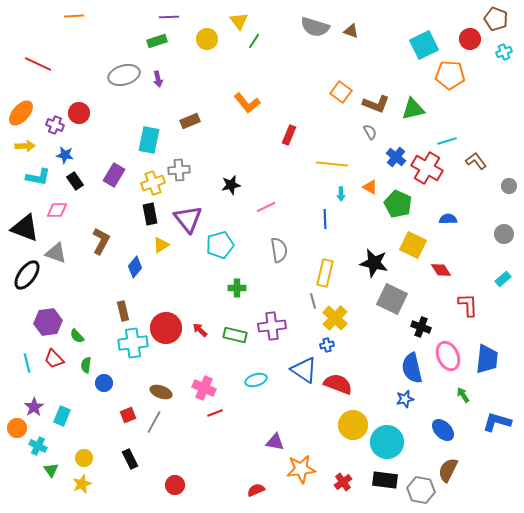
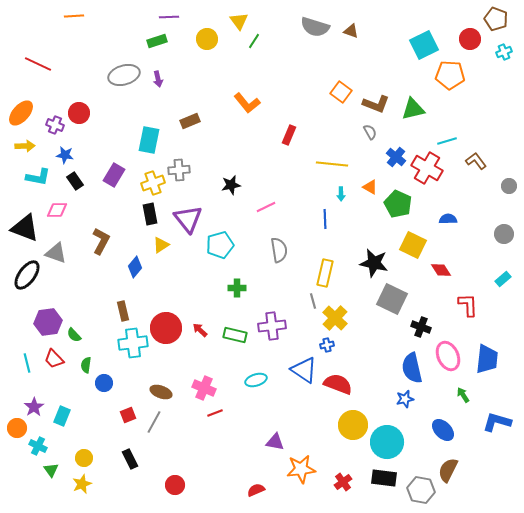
green semicircle at (77, 336): moved 3 px left, 1 px up
black rectangle at (385, 480): moved 1 px left, 2 px up
